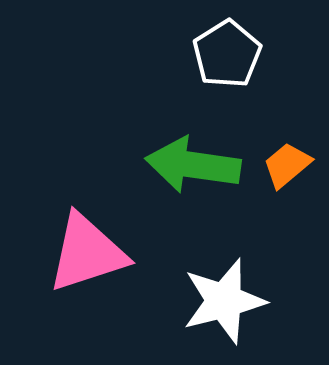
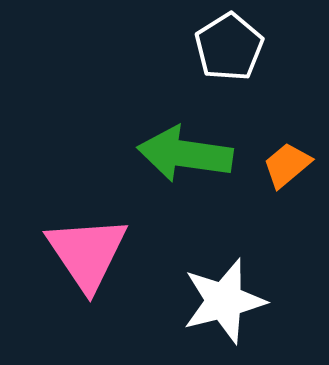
white pentagon: moved 2 px right, 7 px up
green arrow: moved 8 px left, 11 px up
pink triangle: rotated 46 degrees counterclockwise
